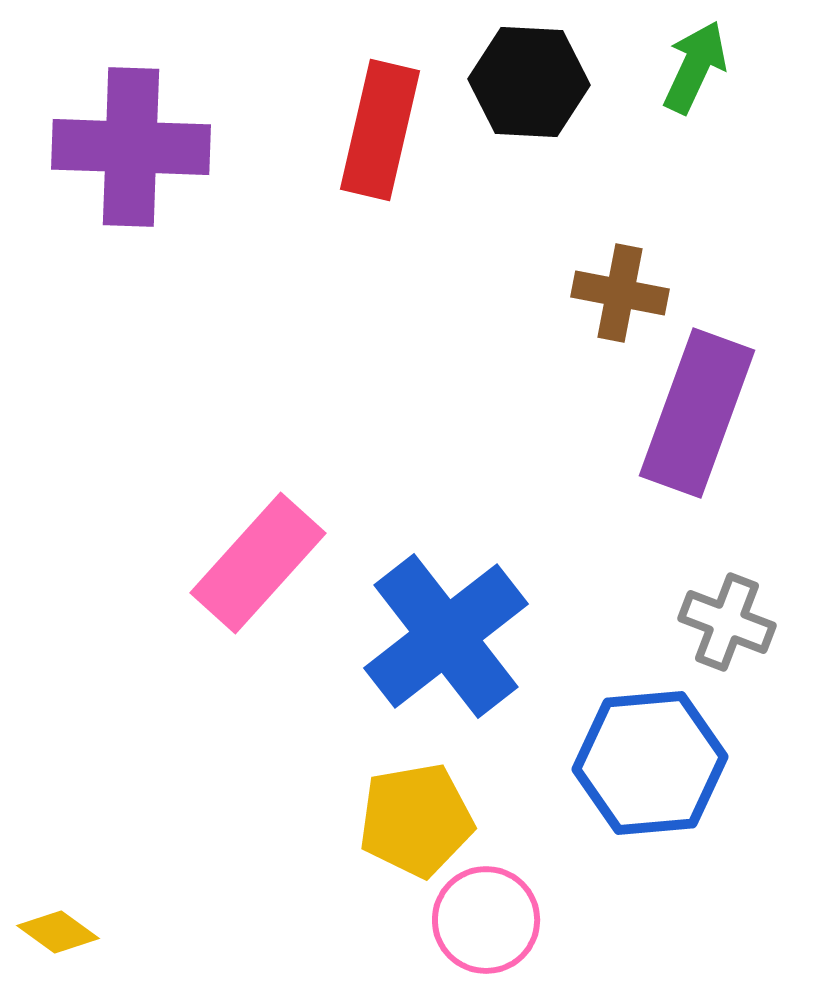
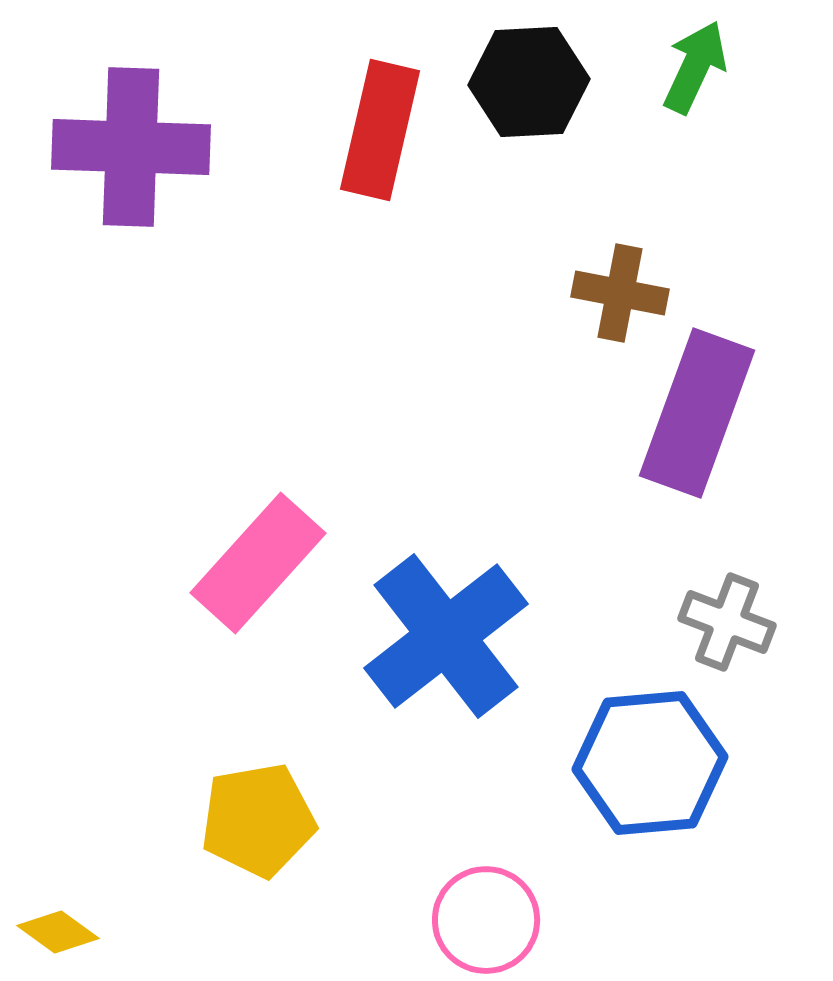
black hexagon: rotated 6 degrees counterclockwise
yellow pentagon: moved 158 px left
